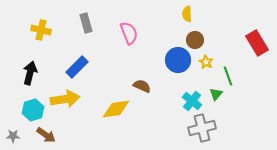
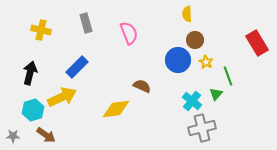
yellow arrow: moved 3 px left, 2 px up; rotated 16 degrees counterclockwise
